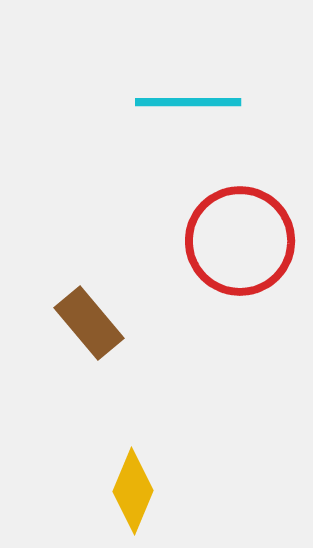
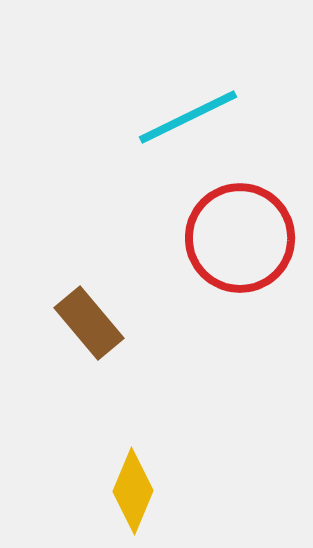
cyan line: moved 15 px down; rotated 26 degrees counterclockwise
red circle: moved 3 px up
